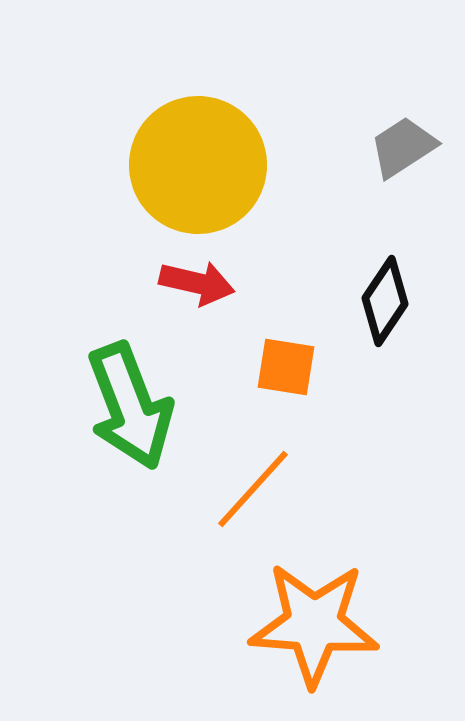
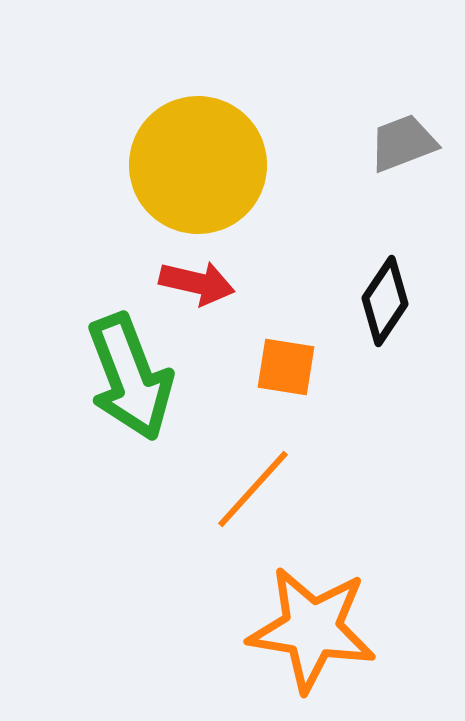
gray trapezoid: moved 4 px up; rotated 12 degrees clockwise
green arrow: moved 29 px up
orange star: moved 2 px left, 5 px down; rotated 5 degrees clockwise
